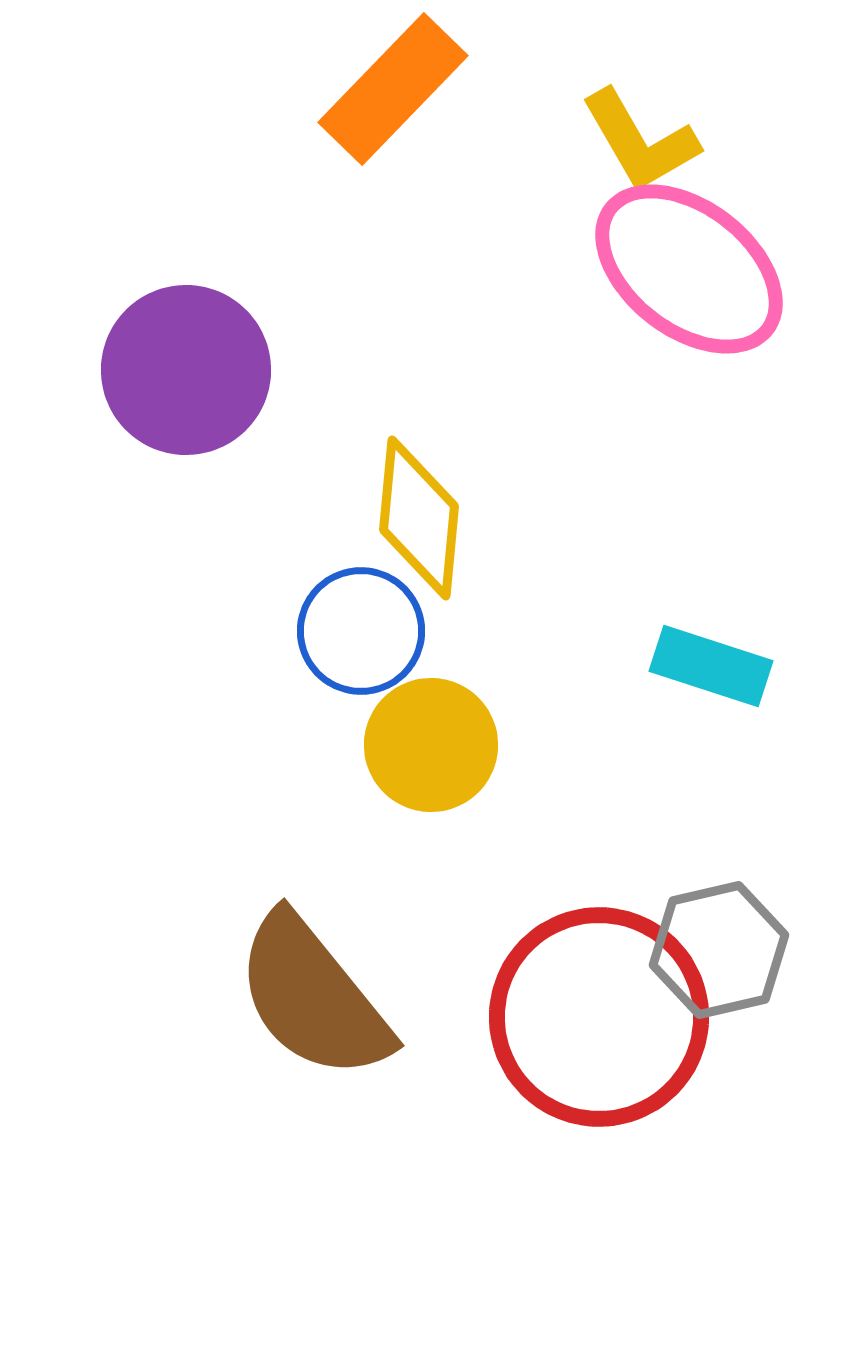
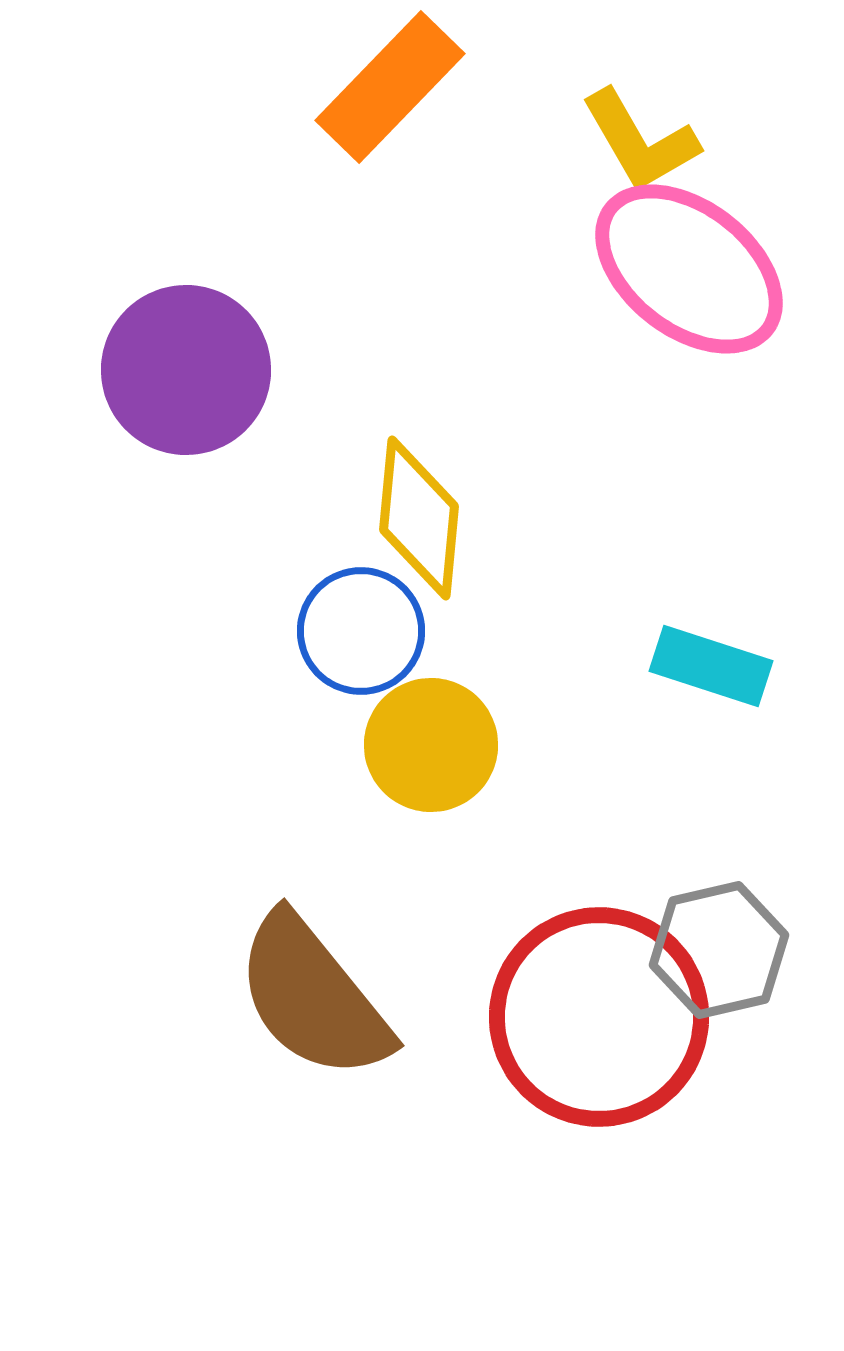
orange rectangle: moved 3 px left, 2 px up
